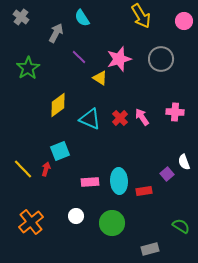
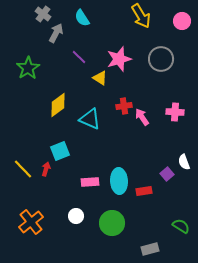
gray cross: moved 22 px right, 3 px up
pink circle: moved 2 px left
red cross: moved 4 px right, 12 px up; rotated 35 degrees clockwise
